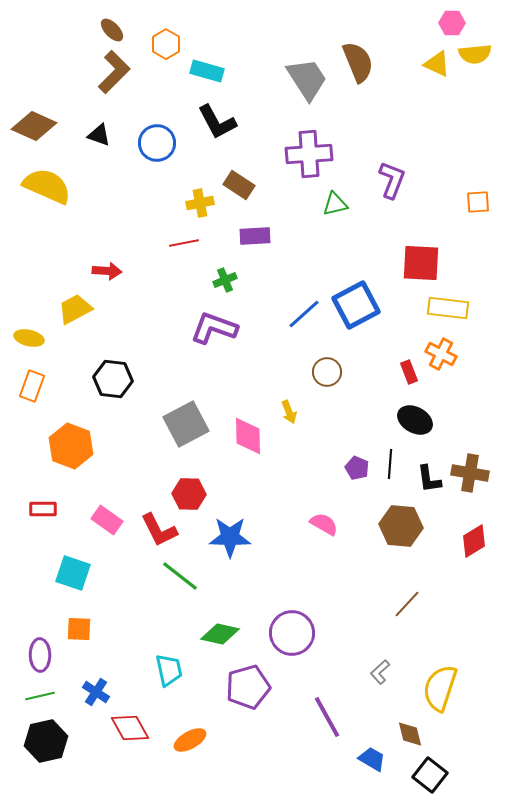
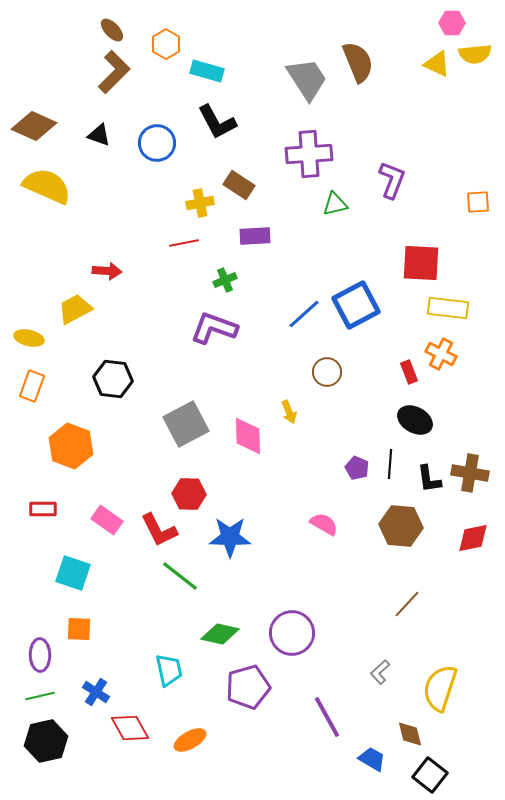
red diamond at (474, 541): moved 1 px left, 3 px up; rotated 20 degrees clockwise
